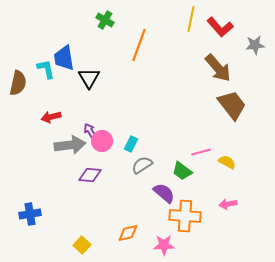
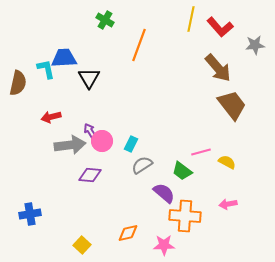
blue trapezoid: rotated 96 degrees clockwise
